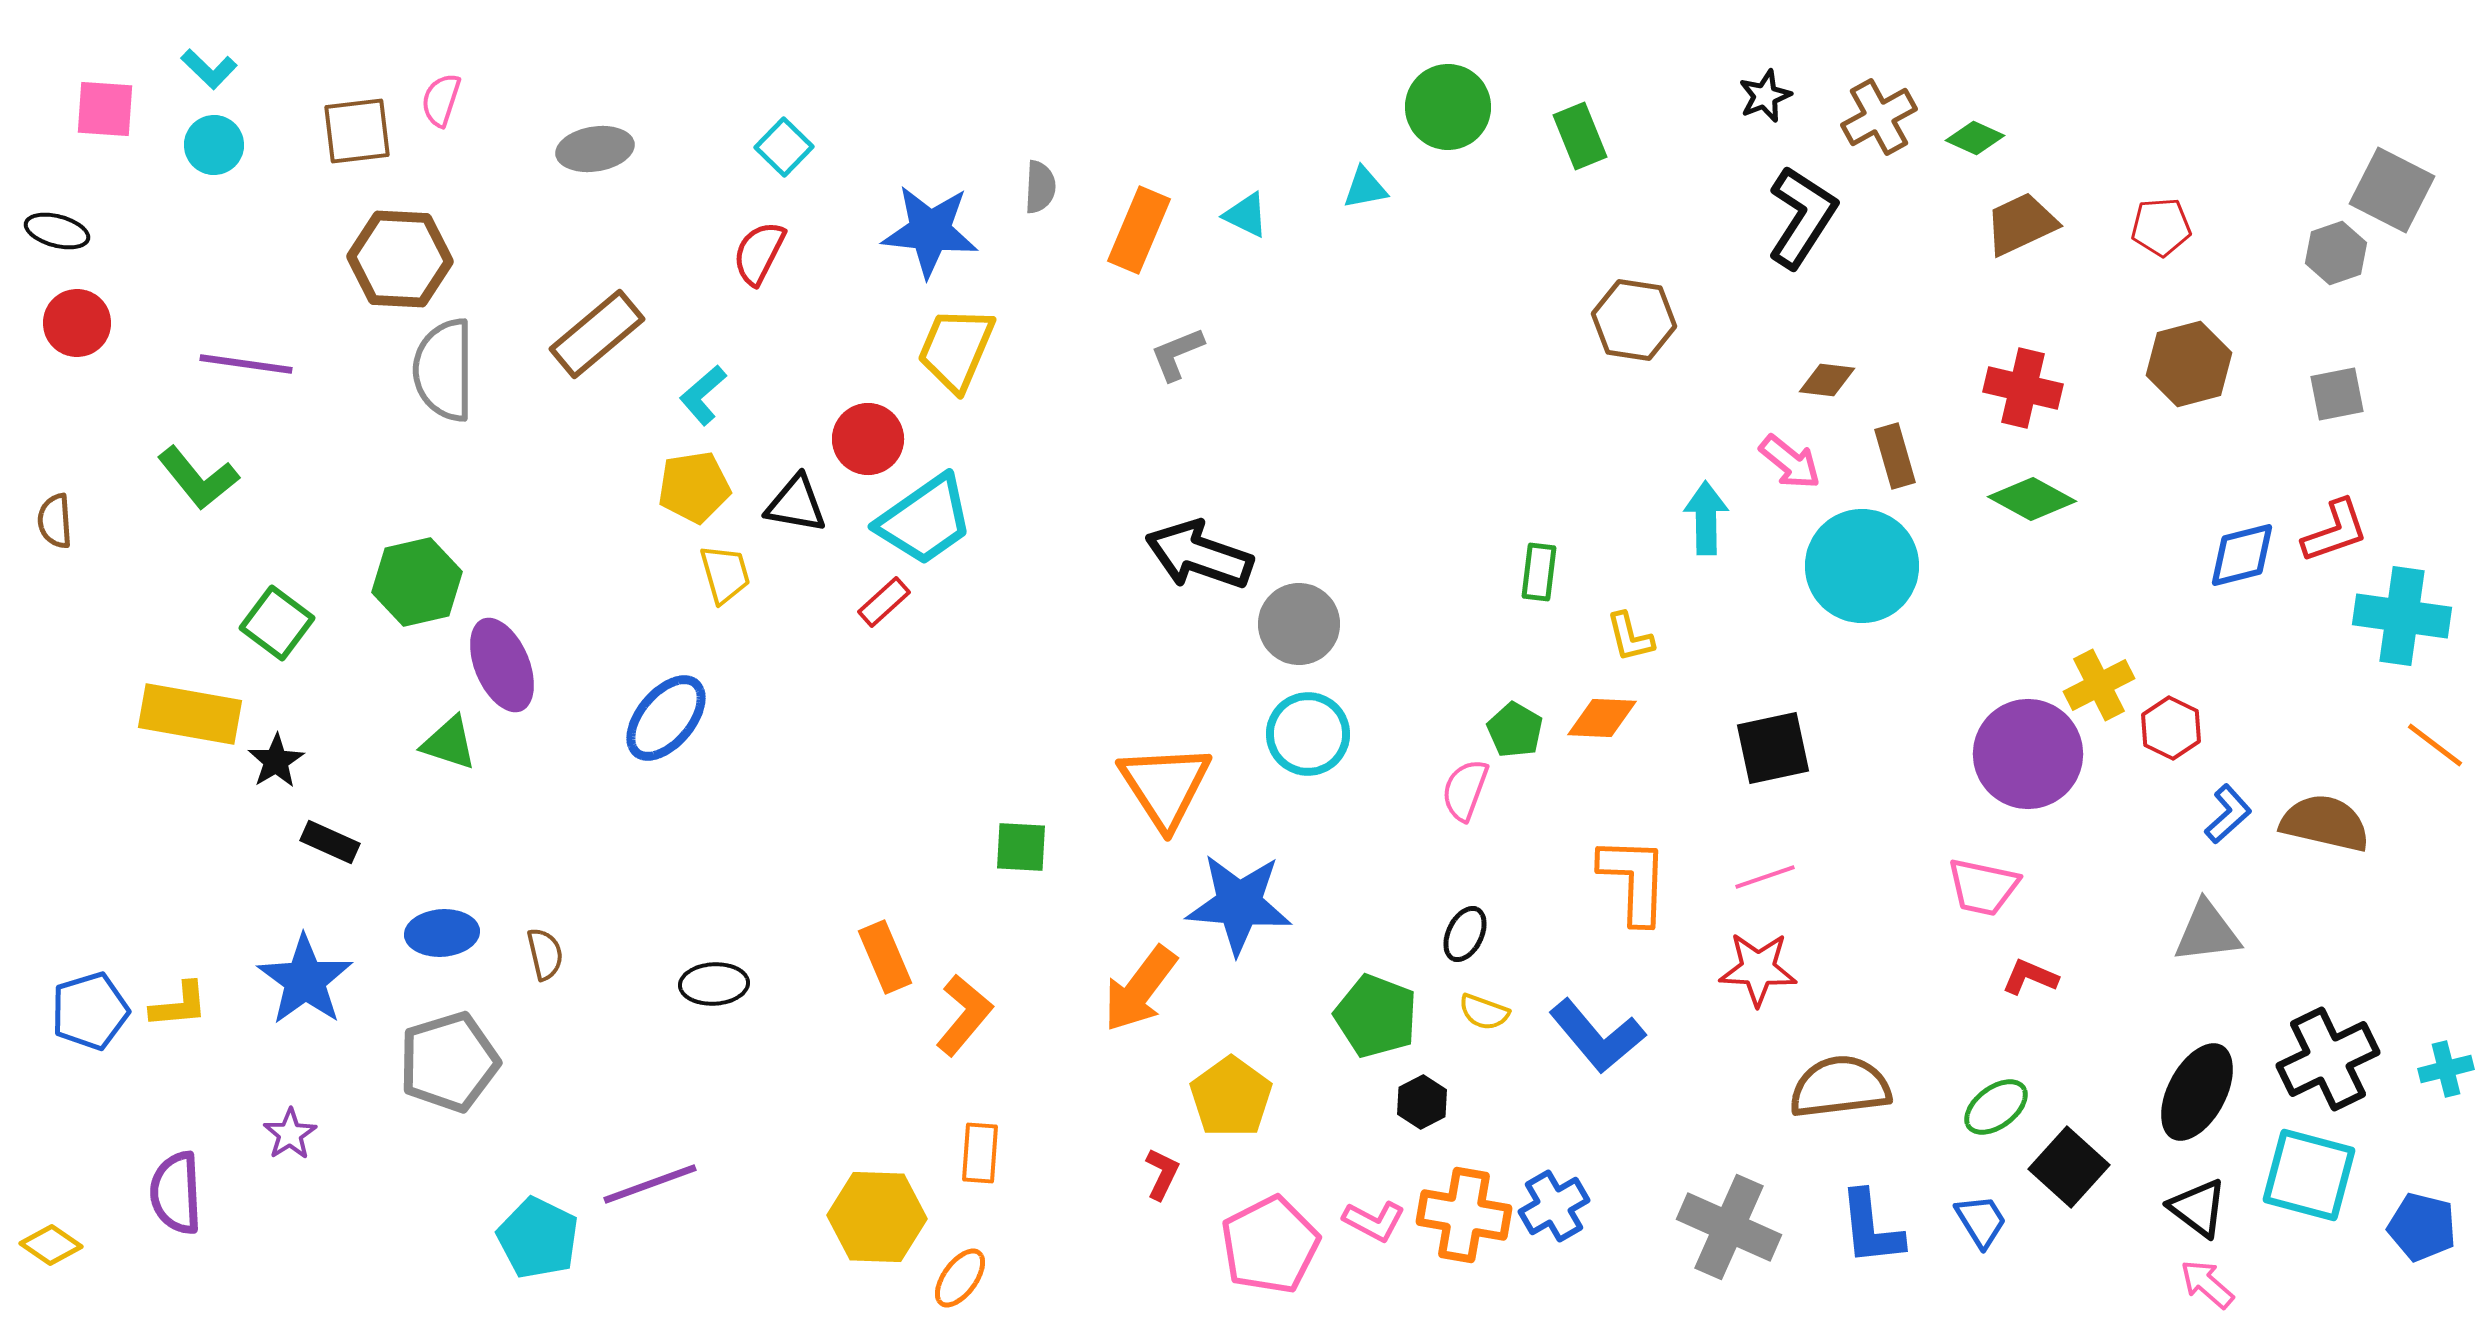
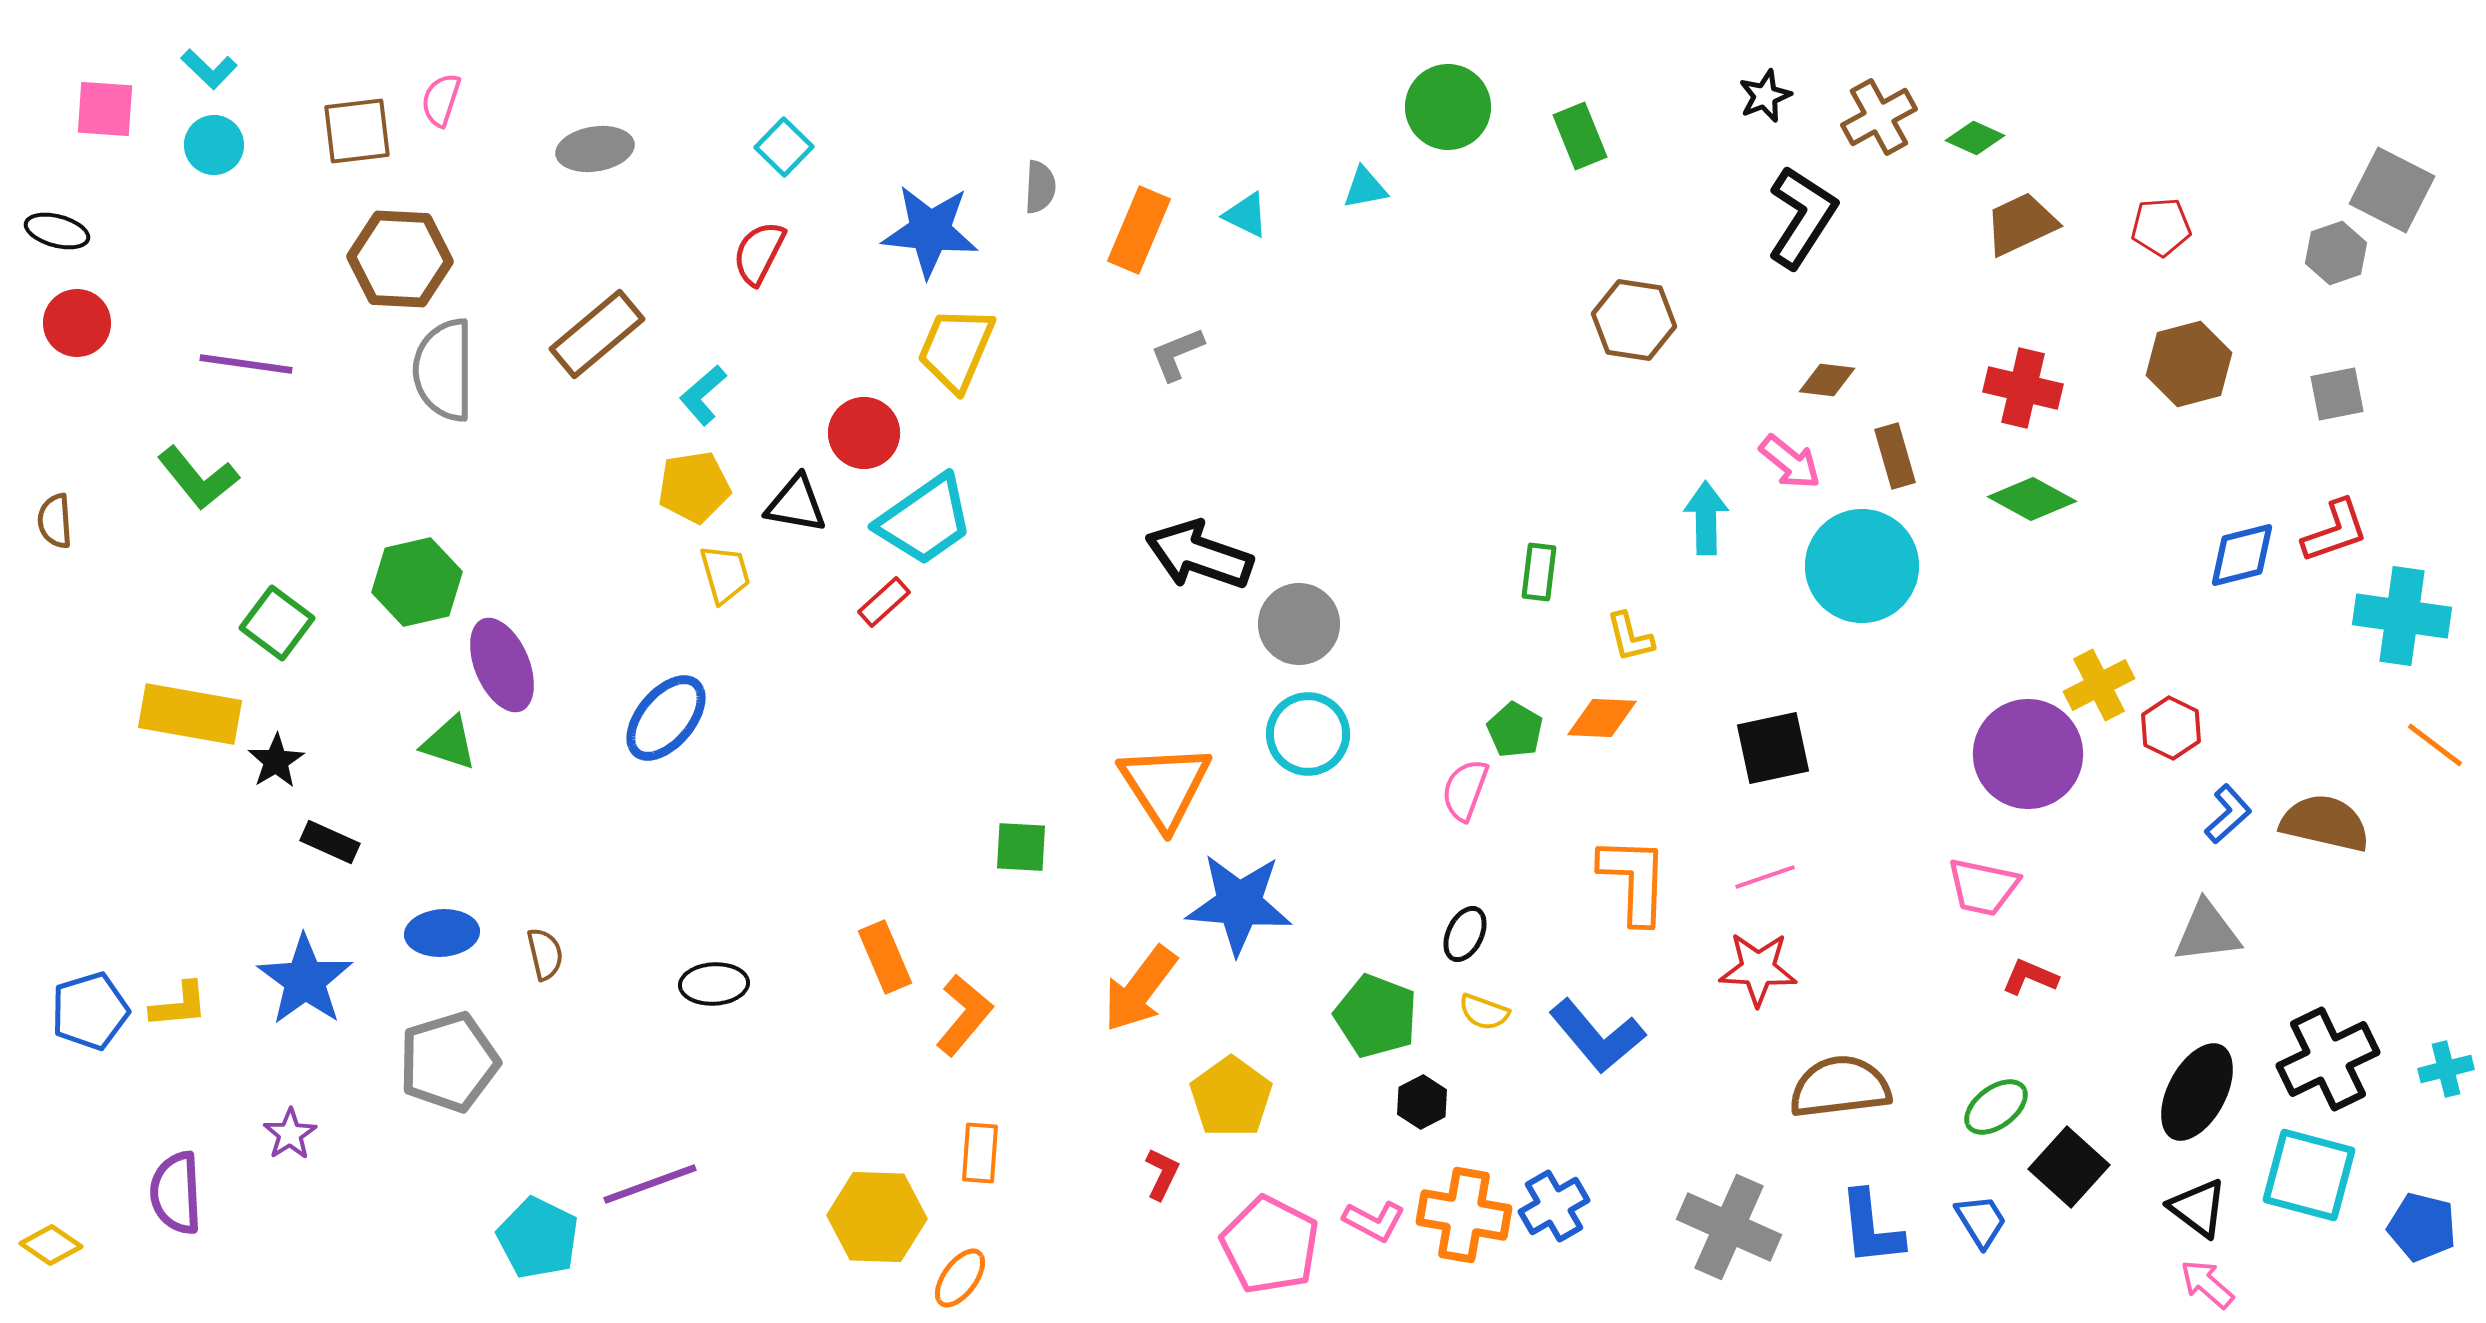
red circle at (868, 439): moved 4 px left, 6 px up
pink pentagon at (1270, 1245): rotated 18 degrees counterclockwise
